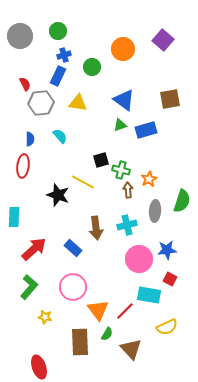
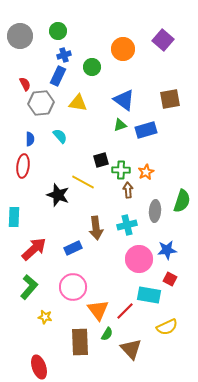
green cross at (121, 170): rotated 12 degrees counterclockwise
orange star at (149, 179): moved 3 px left, 7 px up
blue rectangle at (73, 248): rotated 66 degrees counterclockwise
